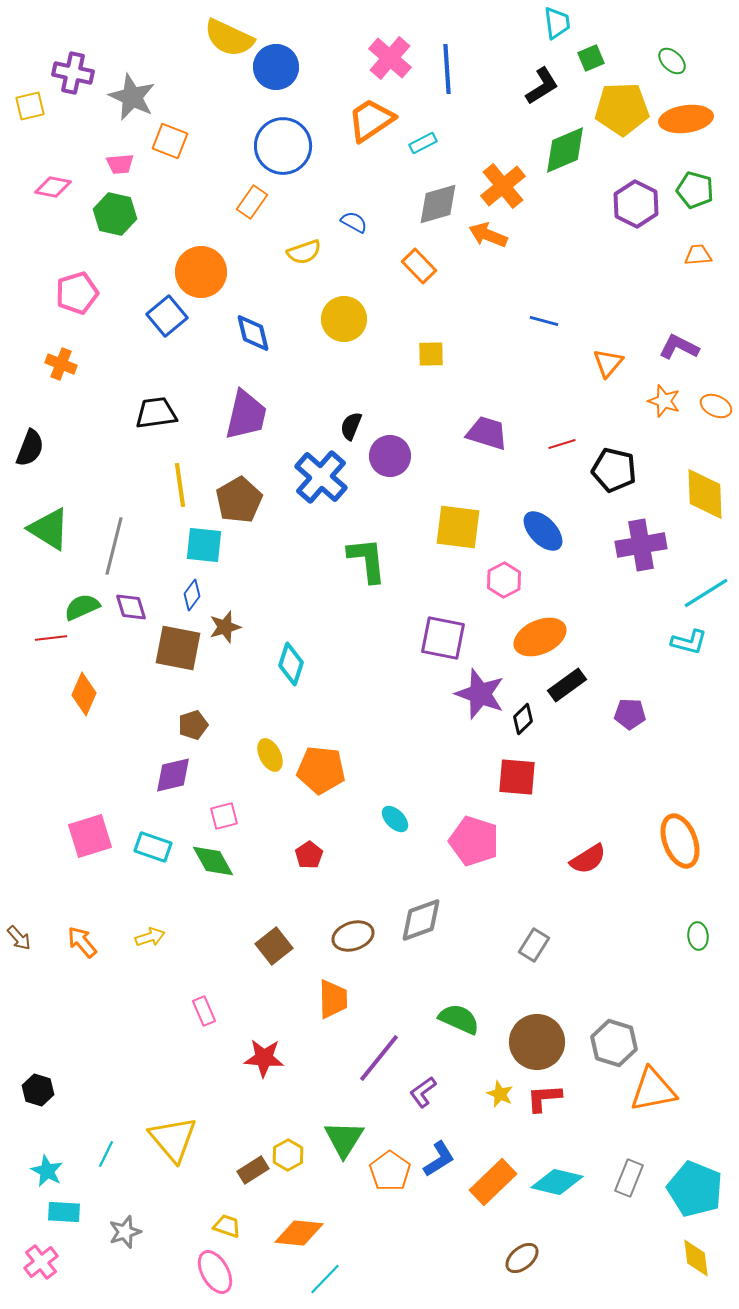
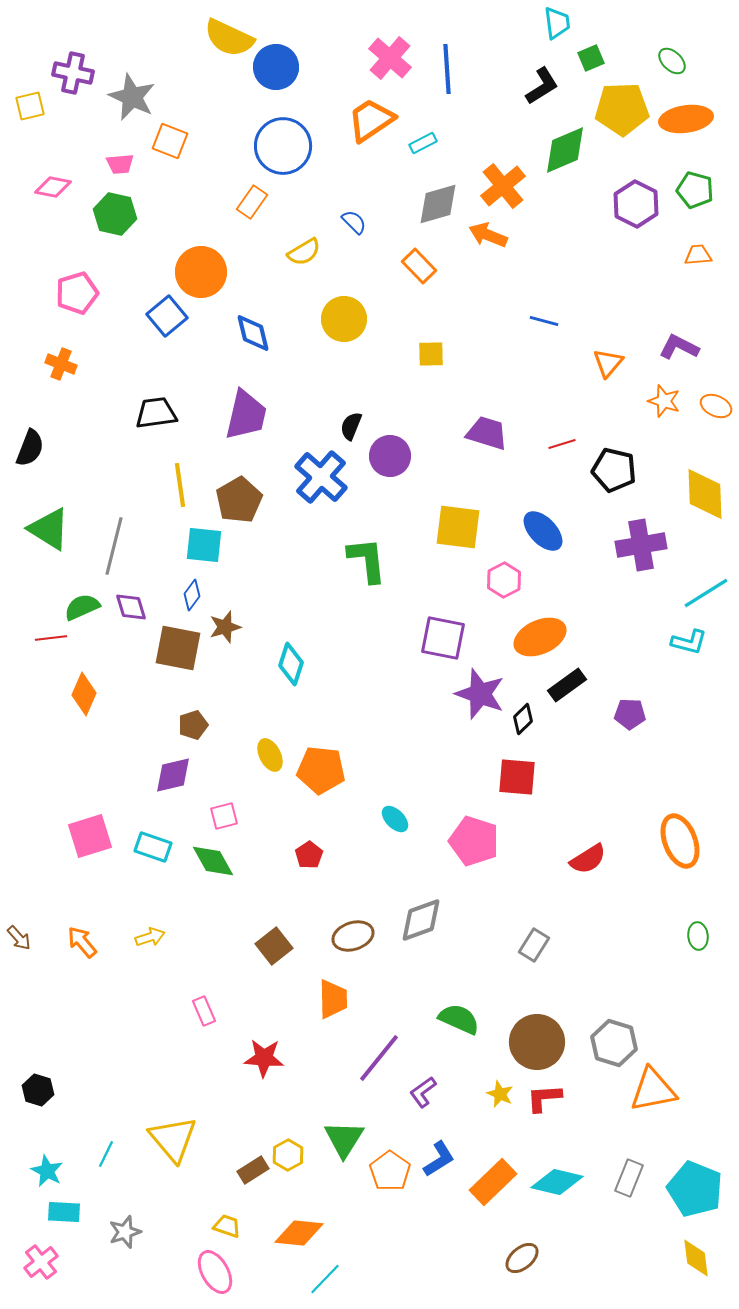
blue semicircle at (354, 222): rotated 16 degrees clockwise
yellow semicircle at (304, 252): rotated 12 degrees counterclockwise
